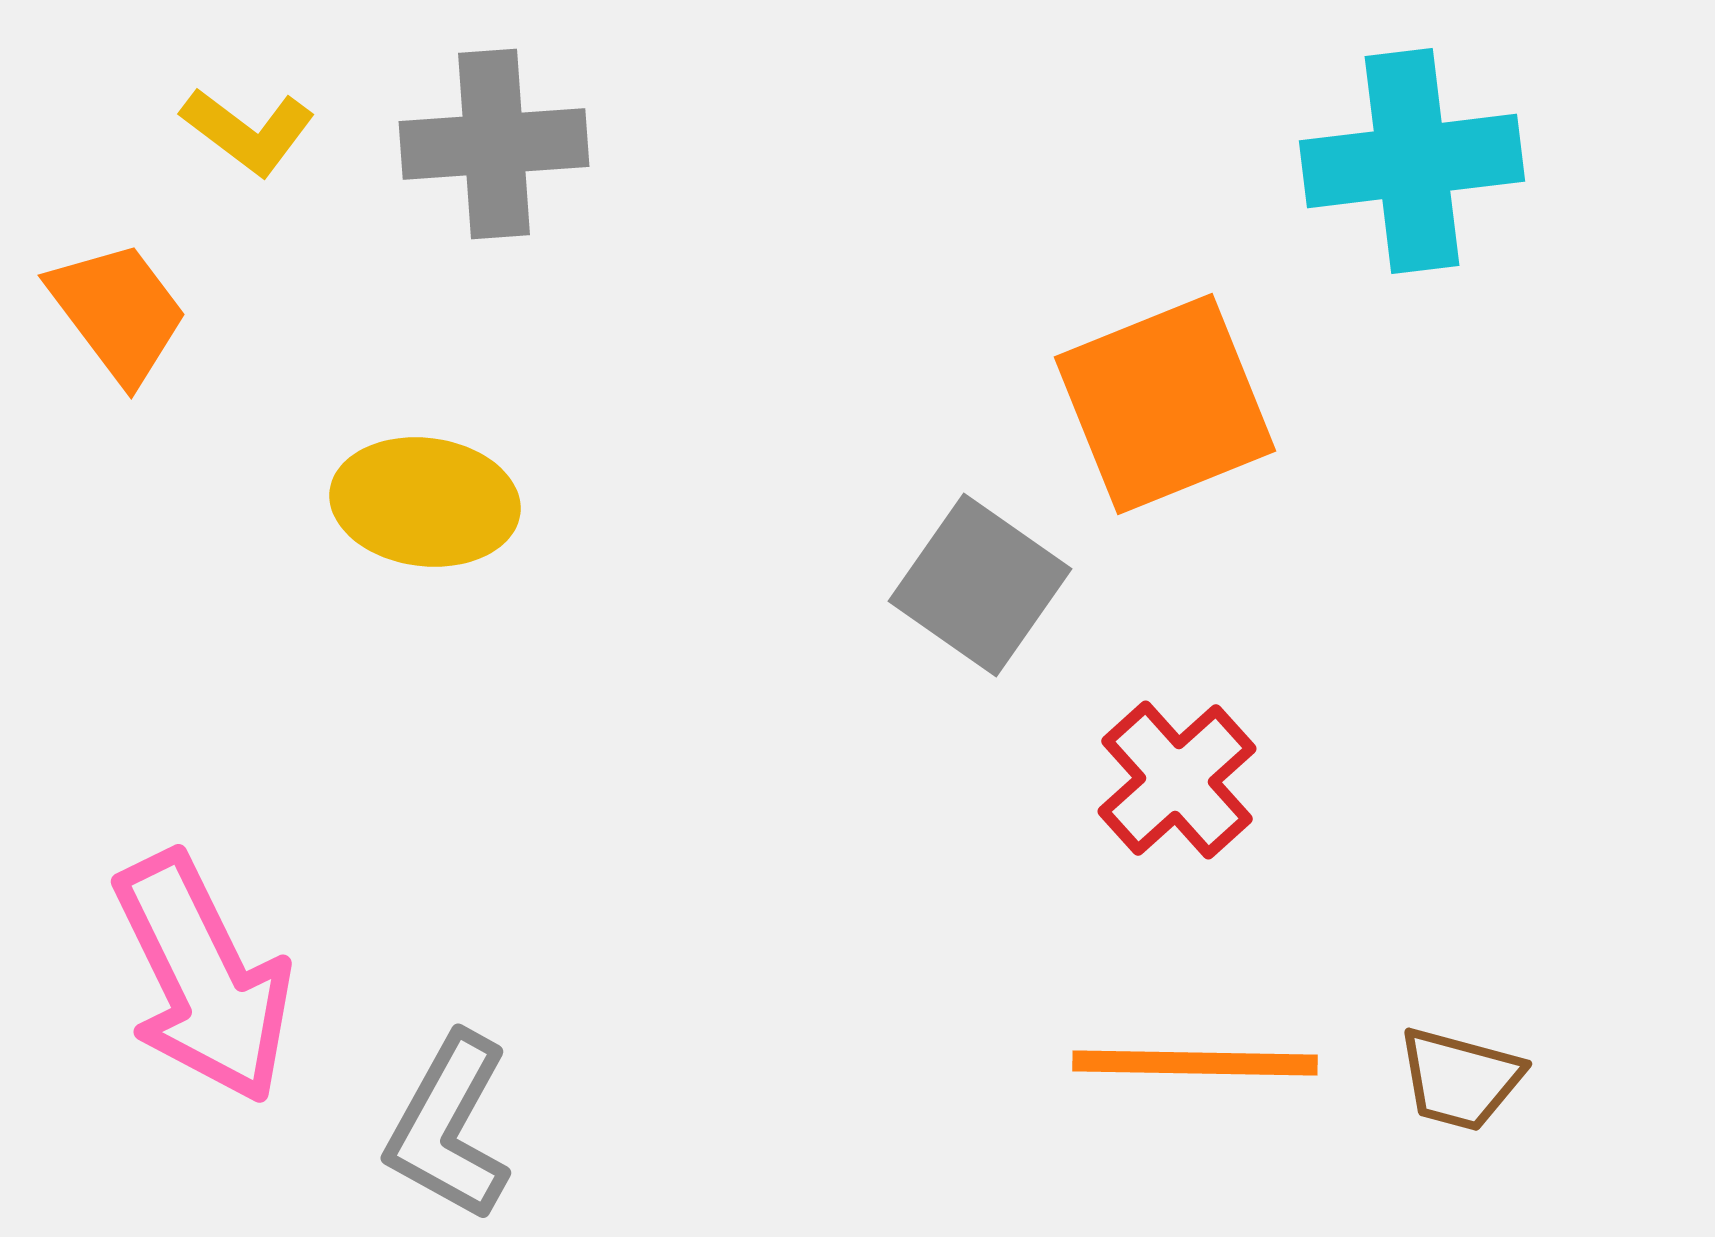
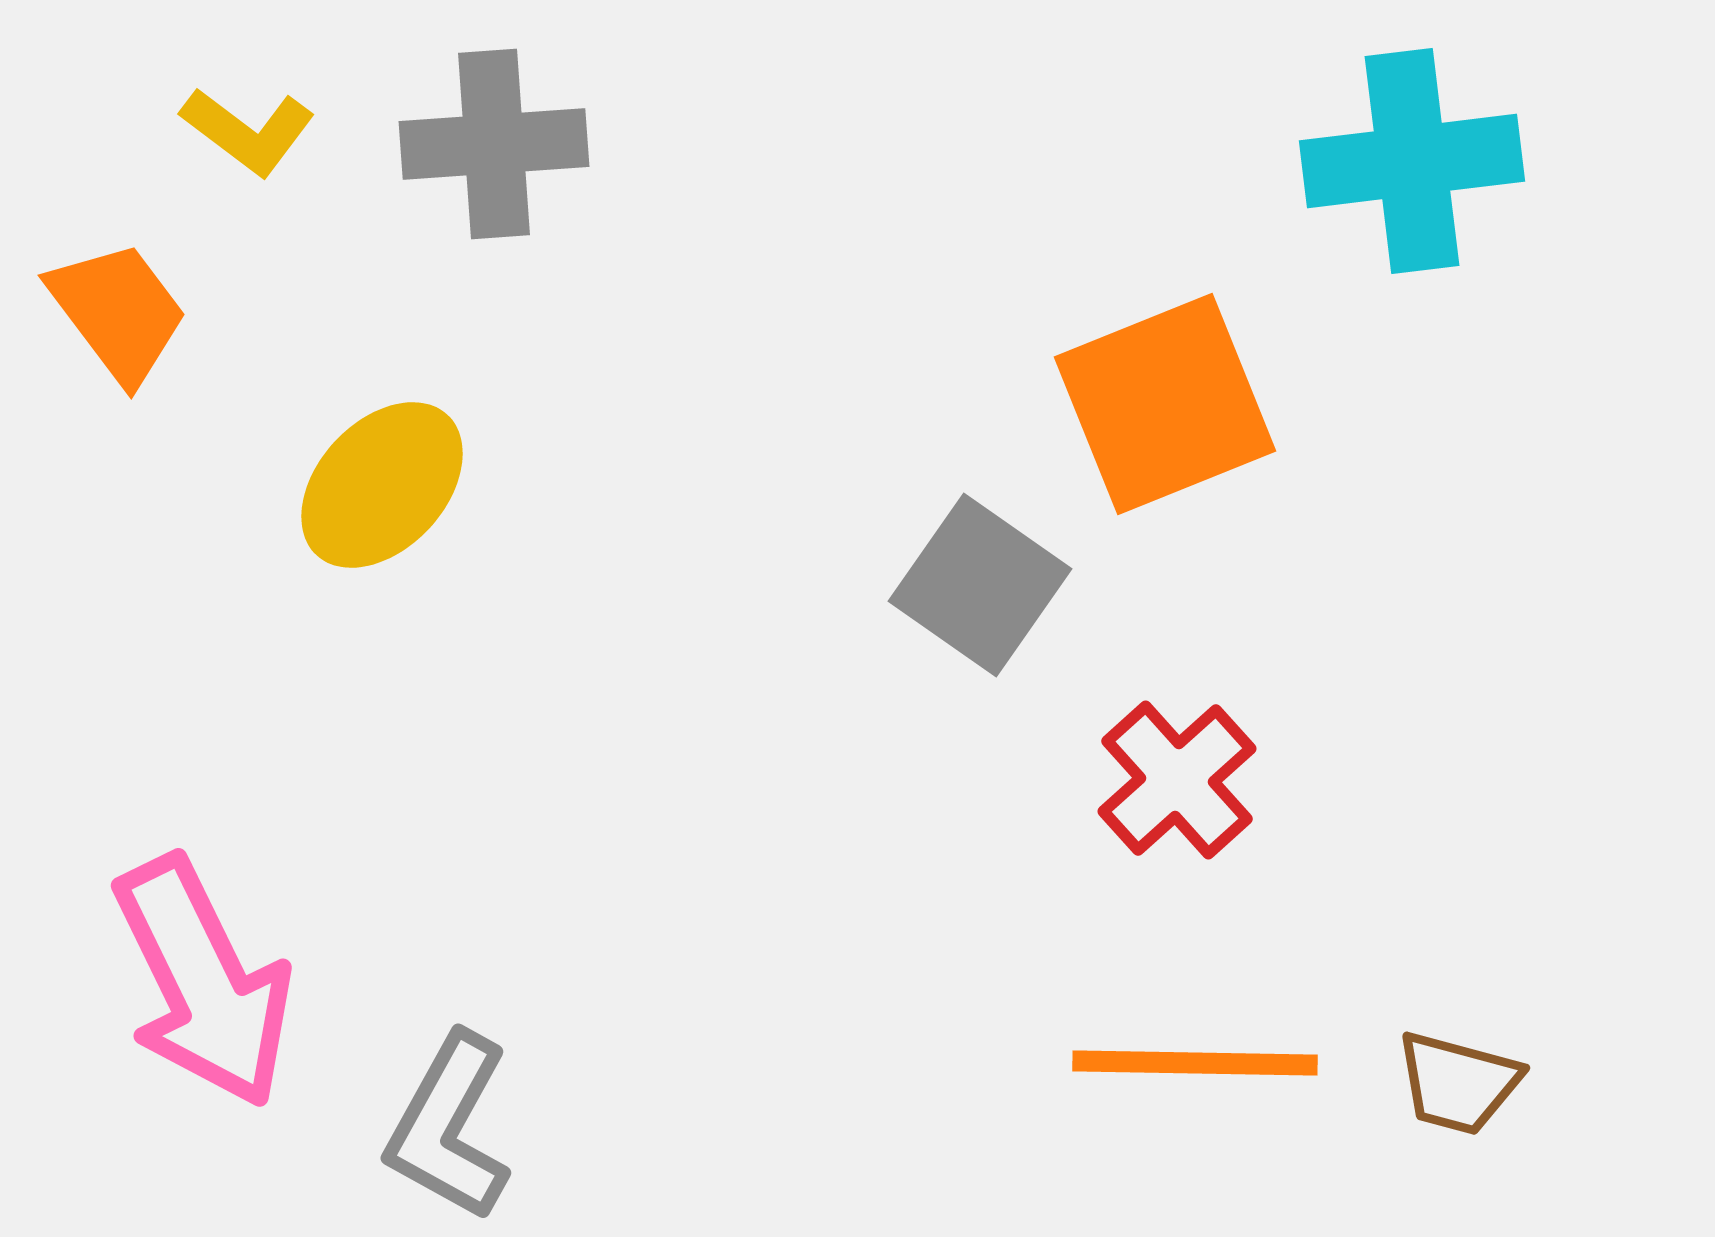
yellow ellipse: moved 43 px left, 17 px up; rotated 54 degrees counterclockwise
pink arrow: moved 4 px down
brown trapezoid: moved 2 px left, 4 px down
